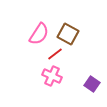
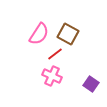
purple square: moved 1 px left
